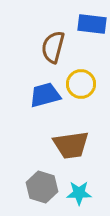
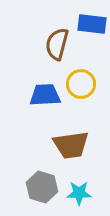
brown semicircle: moved 4 px right, 3 px up
blue trapezoid: rotated 12 degrees clockwise
